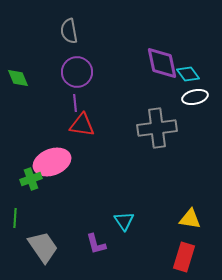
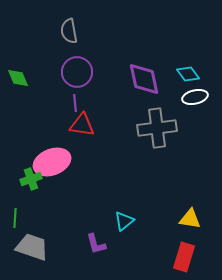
purple diamond: moved 18 px left, 16 px down
cyan triangle: rotated 25 degrees clockwise
gray trapezoid: moved 11 px left; rotated 36 degrees counterclockwise
